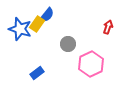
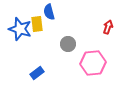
blue semicircle: moved 2 px right, 3 px up; rotated 126 degrees clockwise
yellow rectangle: rotated 42 degrees counterclockwise
pink hexagon: moved 2 px right, 1 px up; rotated 20 degrees clockwise
